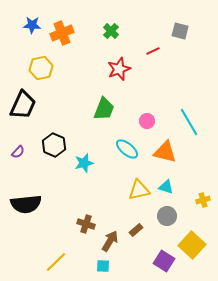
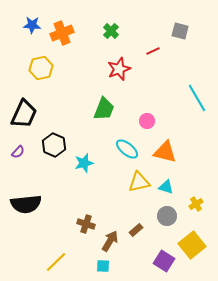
black trapezoid: moved 1 px right, 9 px down
cyan line: moved 8 px right, 24 px up
yellow triangle: moved 8 px up
yellow cross: moved 7 px left, 4 px down; rotated 16 degrees counterclockwise
yellow square: rotated 8 degrees clockwise
